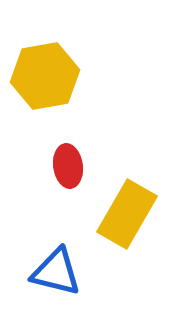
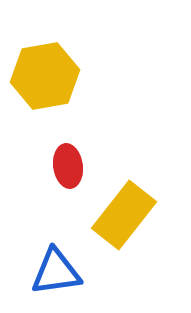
yellow rectangle: moved 3 px left, 1 px down; rotated 8 degrees clockwise
blue triangle: rotated 22 degrees counterclockwise
